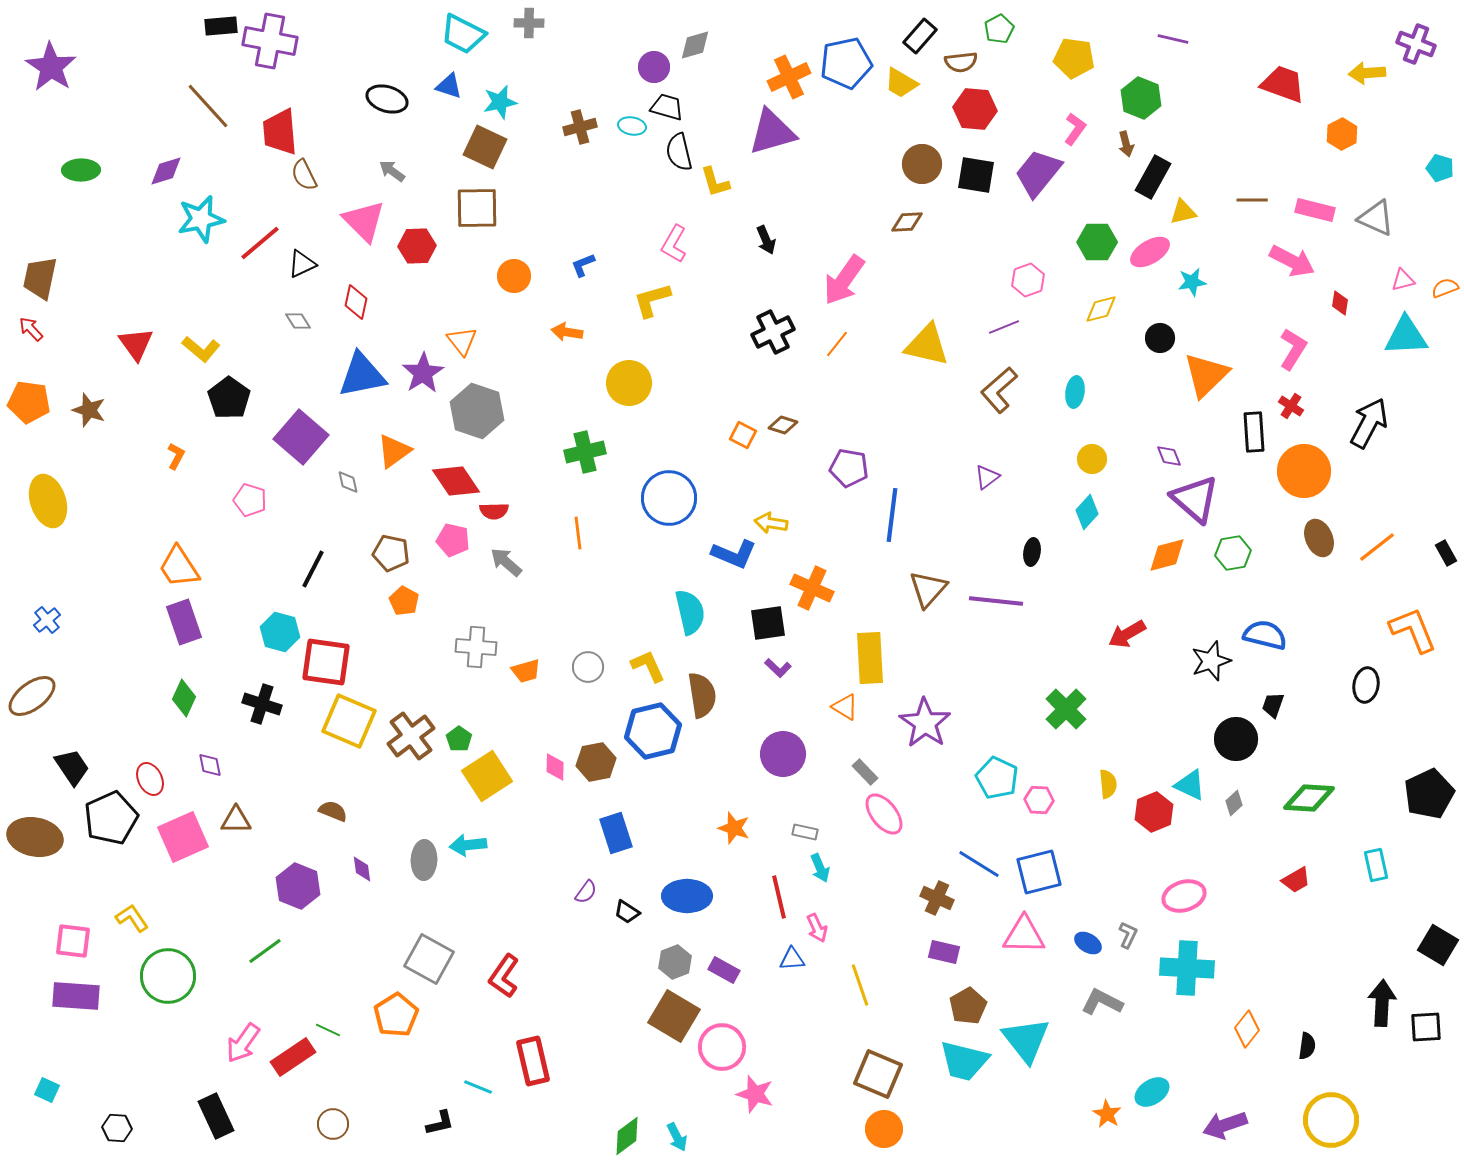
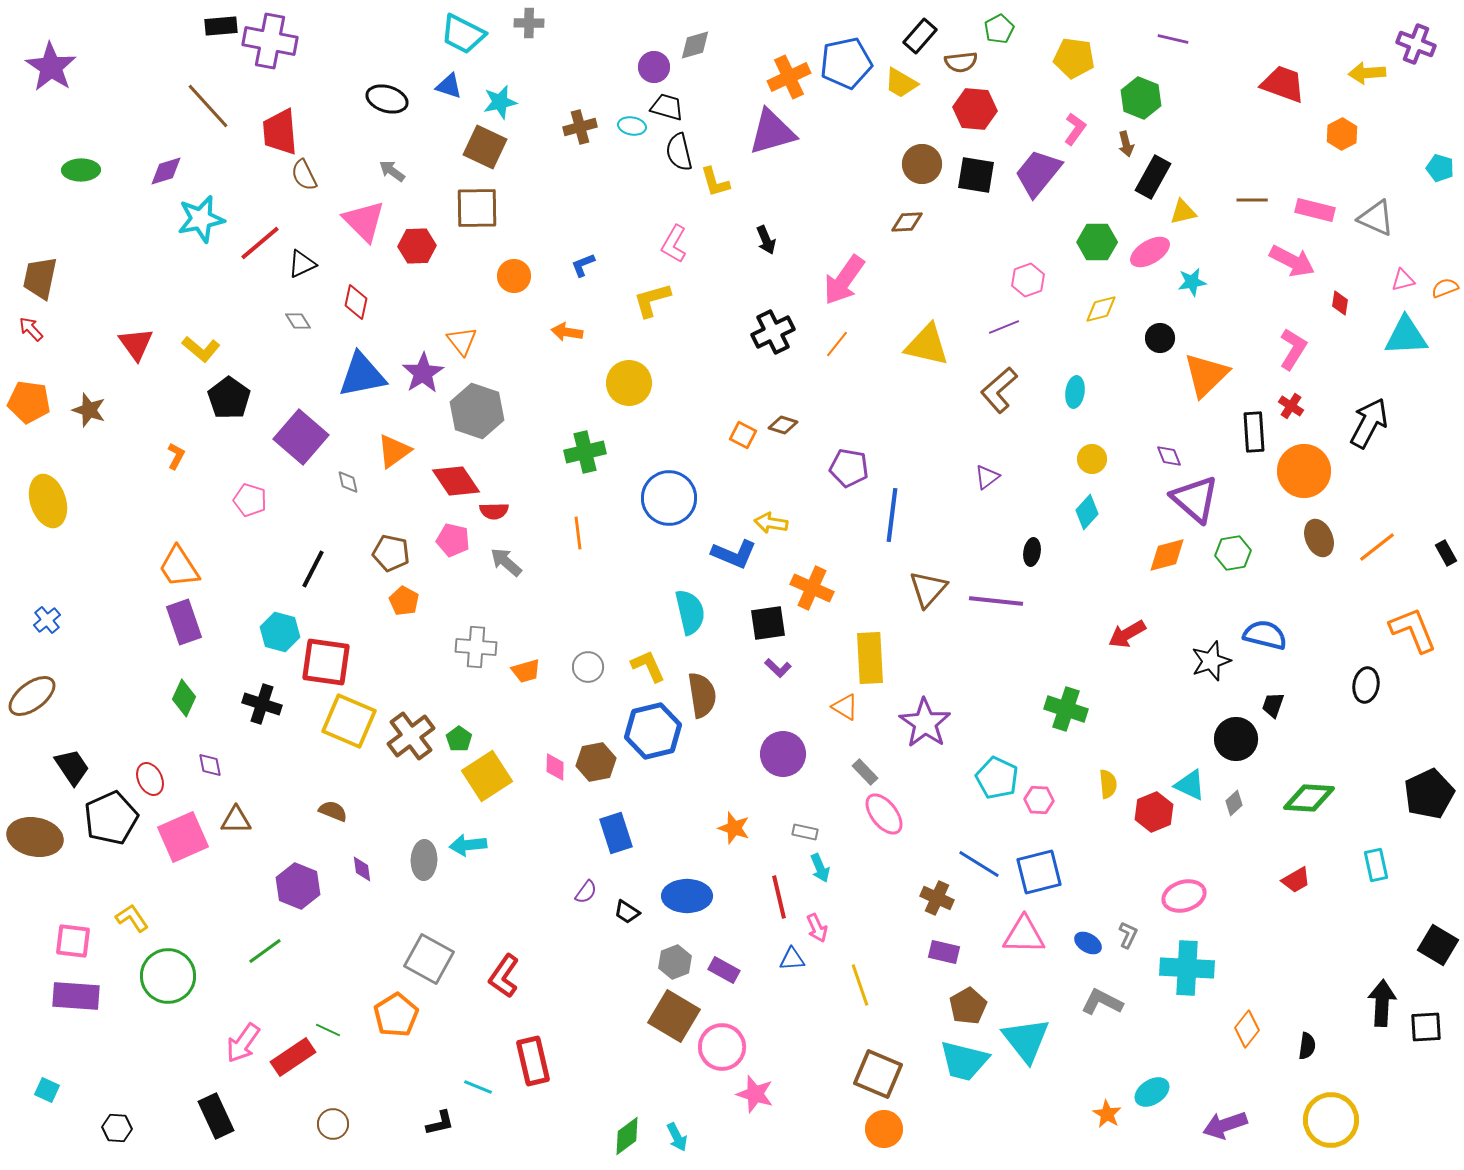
green cross at (1066, 709): rotated 27 degrees counterclockwise
